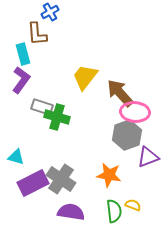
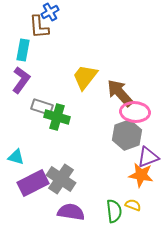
brown L-shape: moved 2 px right, 7 px up
cyan rectangle: moved 4 px up; rotated 25 degrees clockwise
orange star: moved 32 px right
